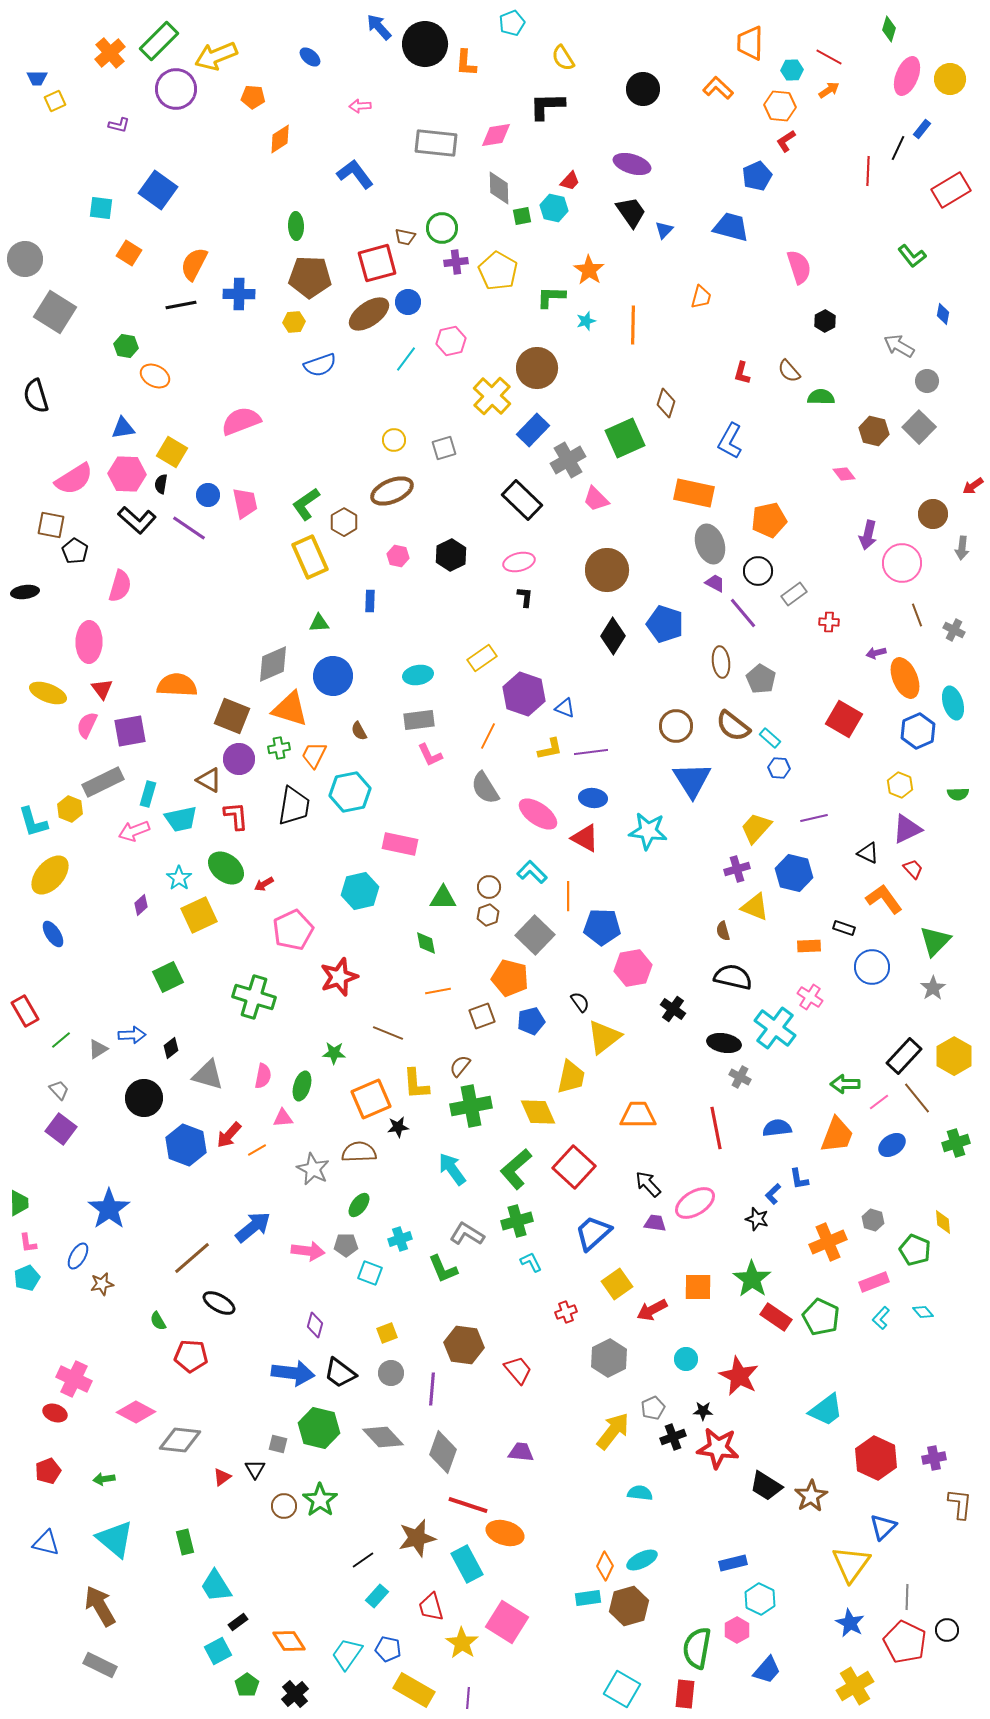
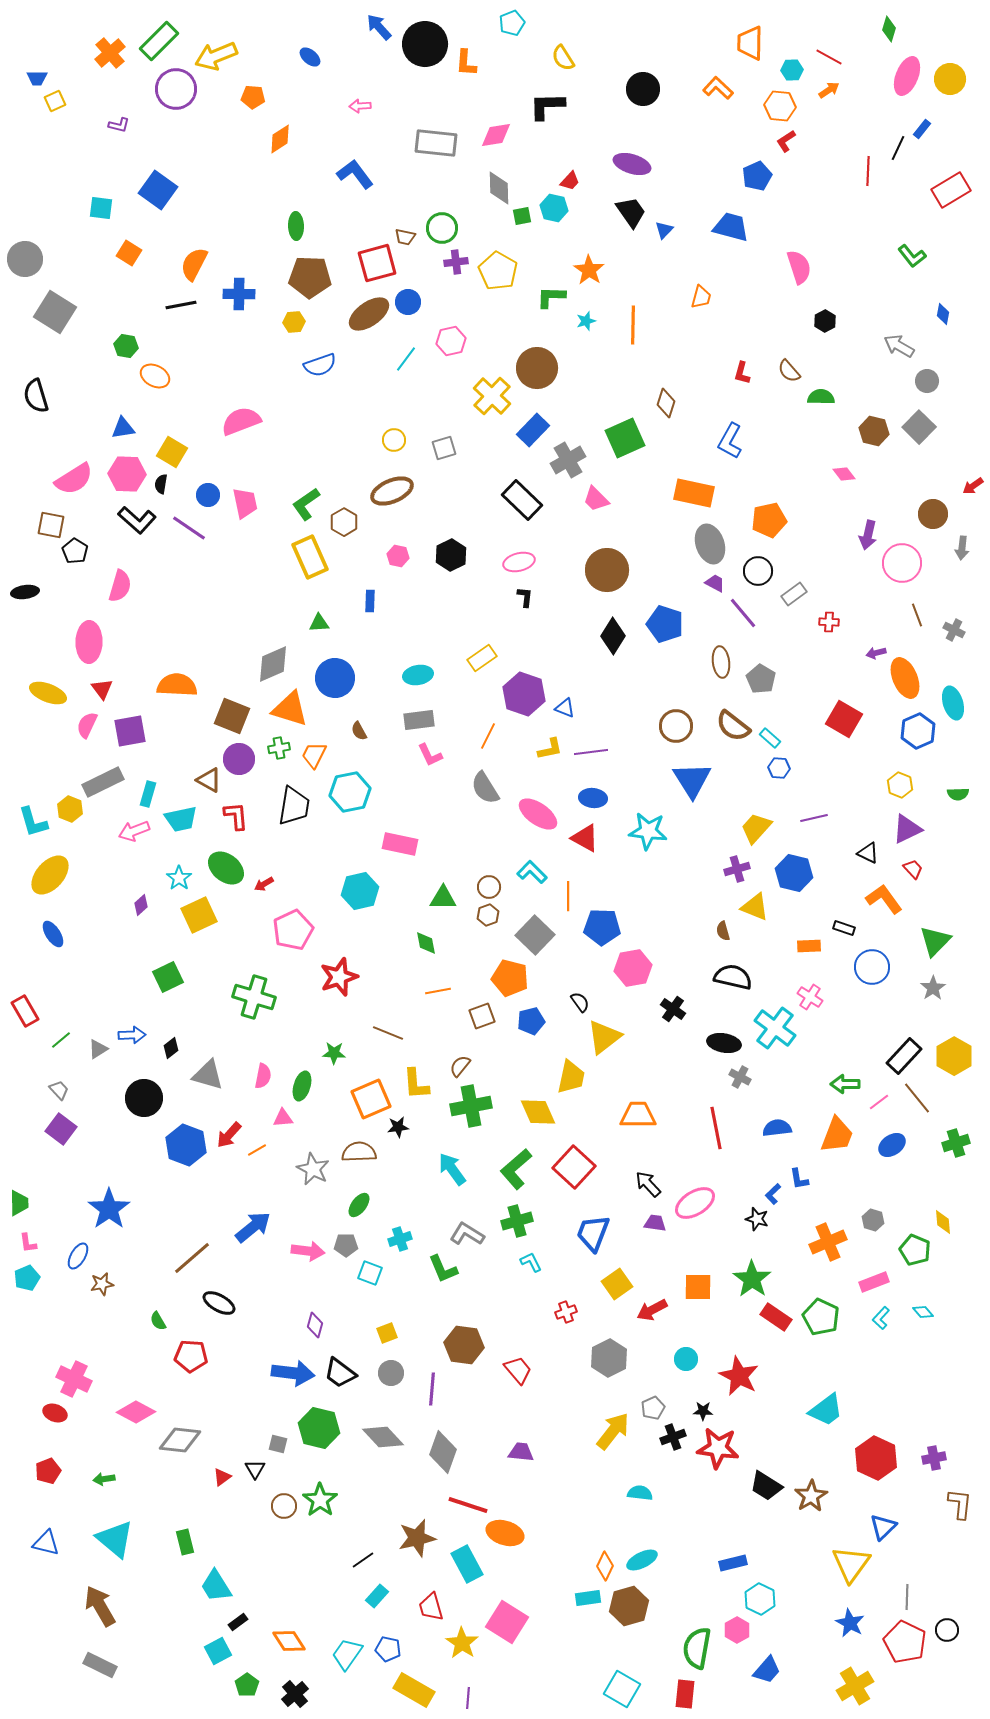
blue circle at (333, 676): moved 2 px right, 2 px down
blue trapezoid at (593, 1233): rotated 27 degrees counterclockwise
